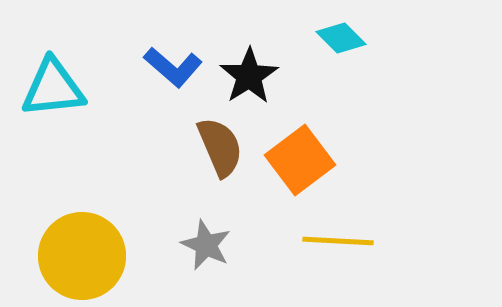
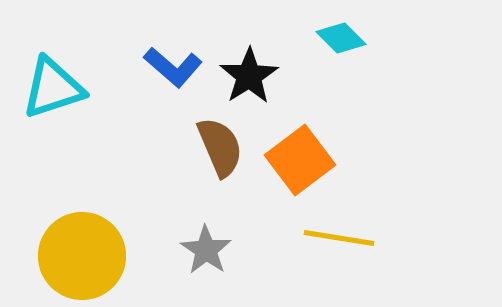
cyan triangle: rotated 12 degrees counterclockwise
yellow line: moved 1 px right, 3 px up; rotated 6 degrees clockwise
gray star: moved 5 px down; rotated 9 degrees clockwise
